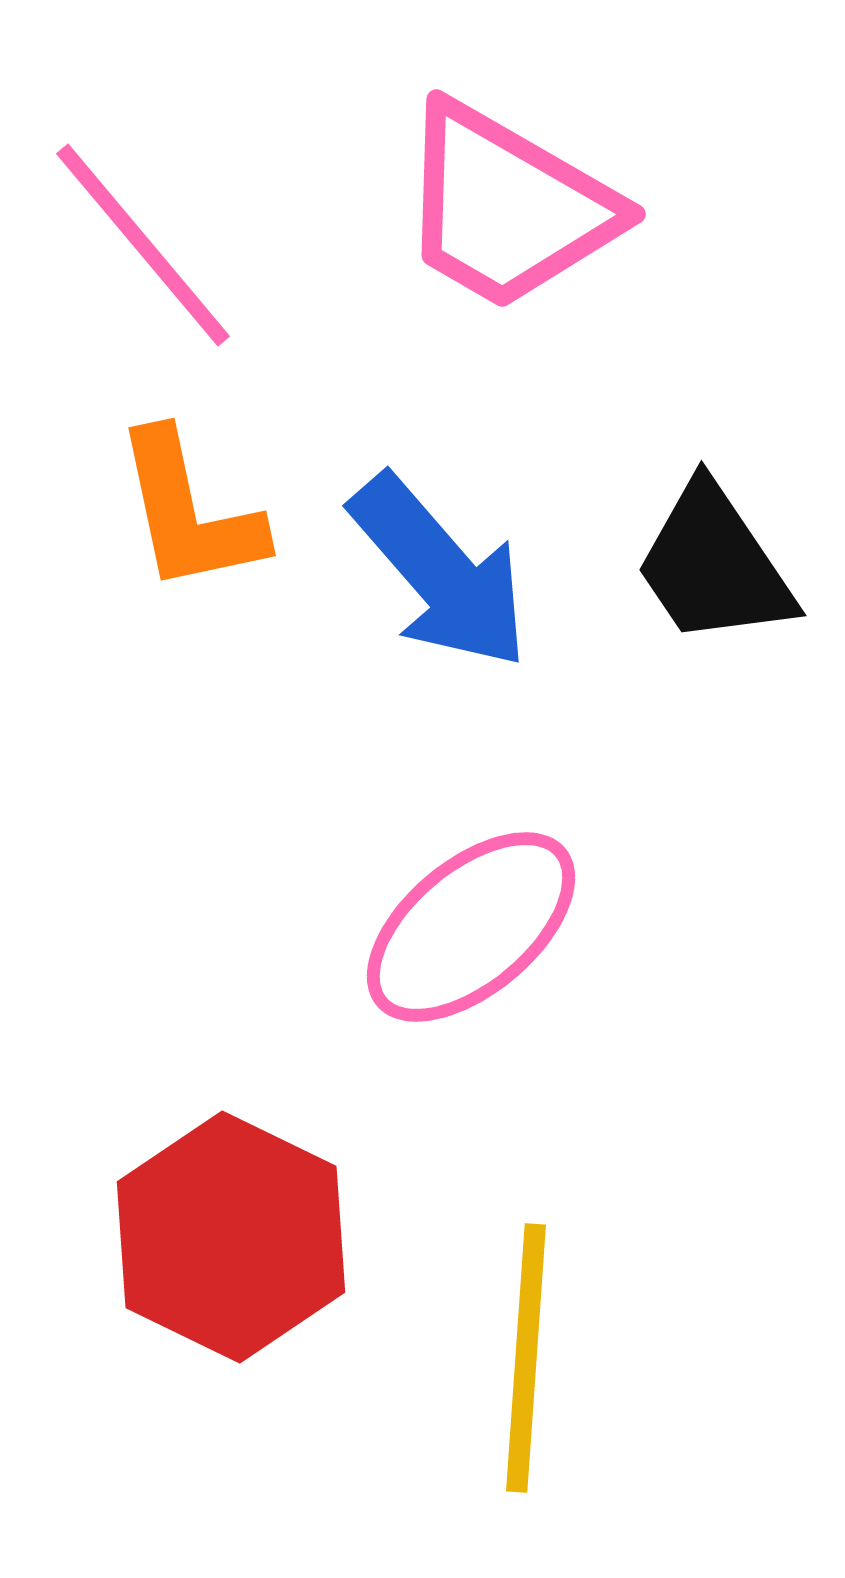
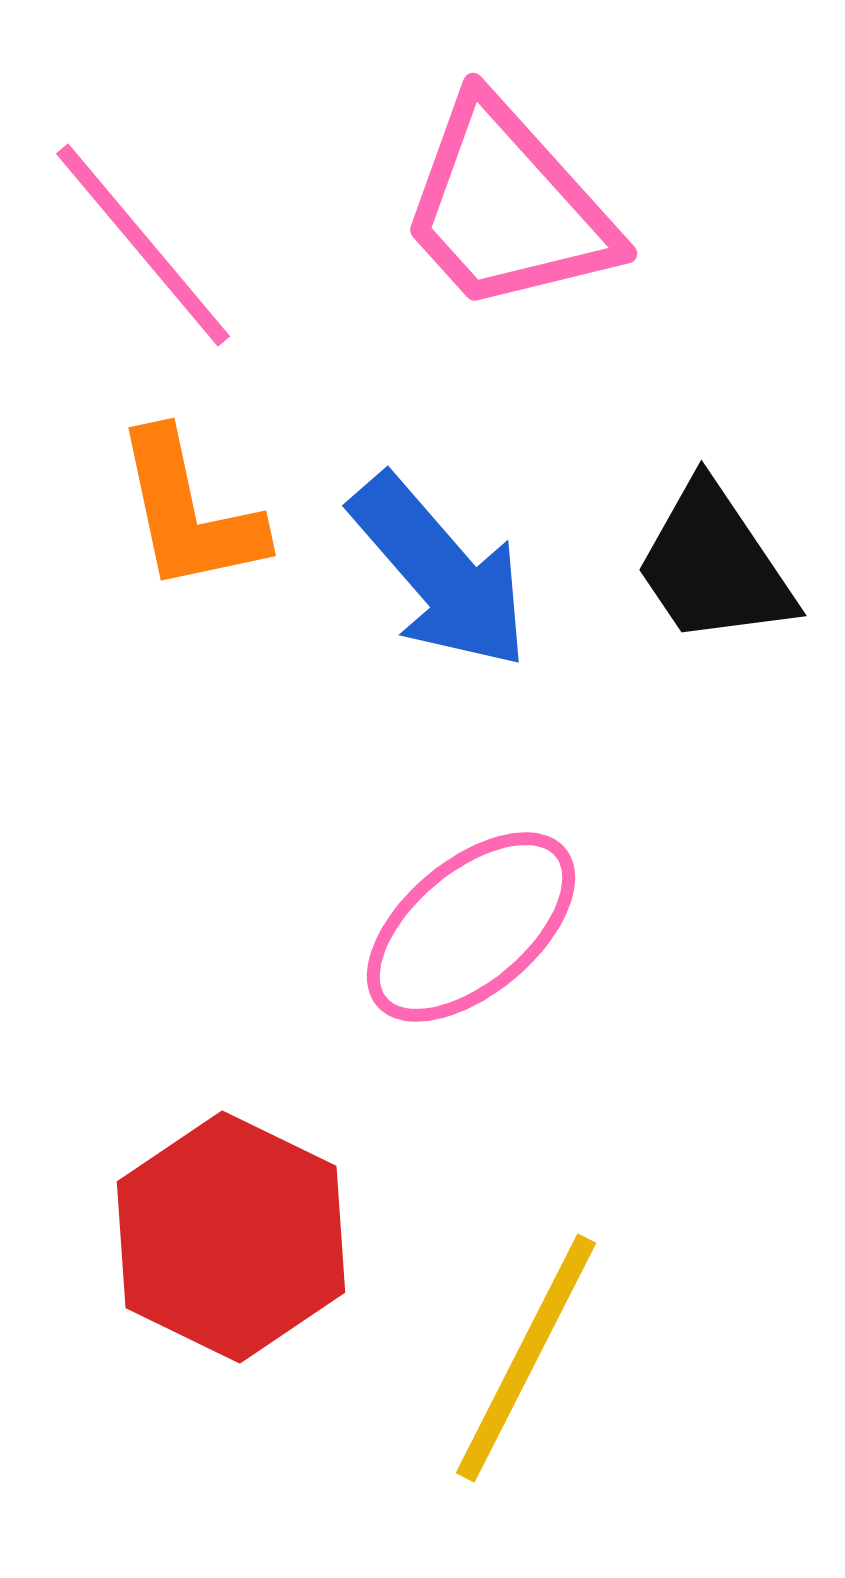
pink trapezoid: rotated 18 degrees clockwise
yellow line: rotated 23 degrees clockwise
